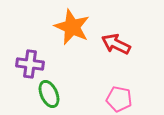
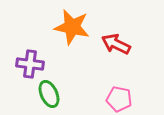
orange star: rotated 12 degrees counterclockwise
